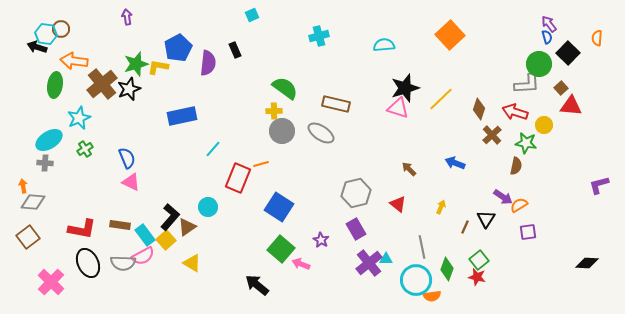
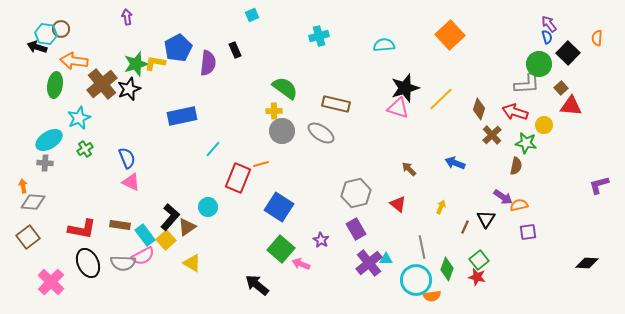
yellow L-shape at (158, 67): moved 3 px left, 4 px up
orange semicircle at (519, 205): rotated 18 degrees clockwise
